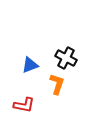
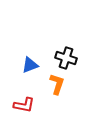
black cross: rotated 10 degrees counterclockwise
